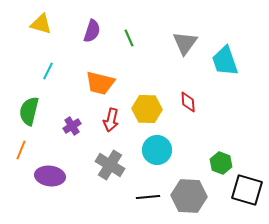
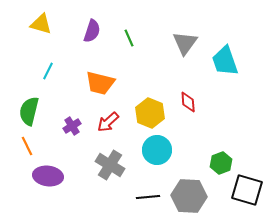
yellow hexagon: moved 3 px right, 4 px down; rotated 20 degrees clockwise
red arrow: moved 3 px left, 2 px down; rotated 35 degrees clockwise
orange line: moved 6 px right, 4 px up; rotated 48 degrees counterclockwise
green hexagon: rotated 20 degrees clockwise
purple ellipse: moved 2 px left
